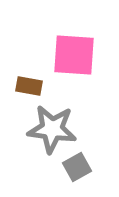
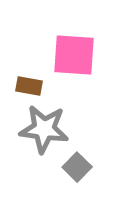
gray star: moved 8 px left
gray square: rotated 16 degrees counterclockwise
